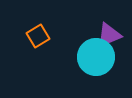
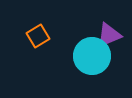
cyan circle: moved 4 px left, 1 px up
